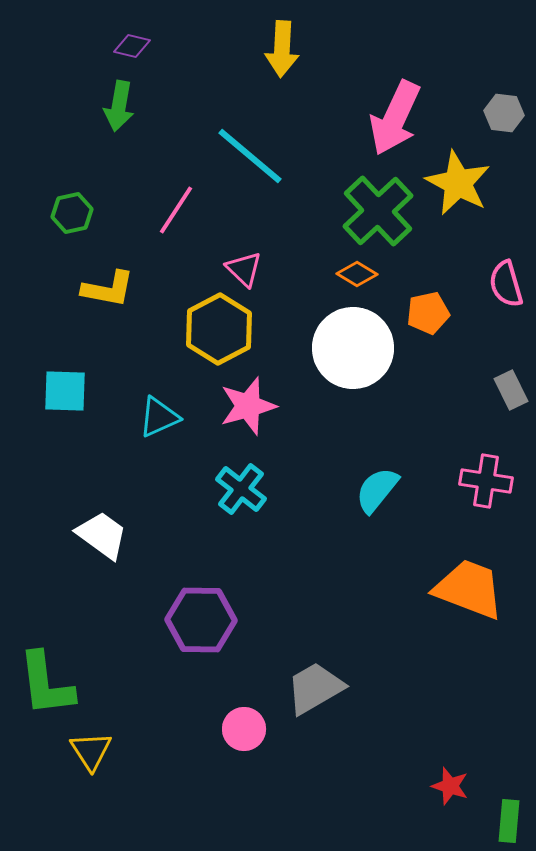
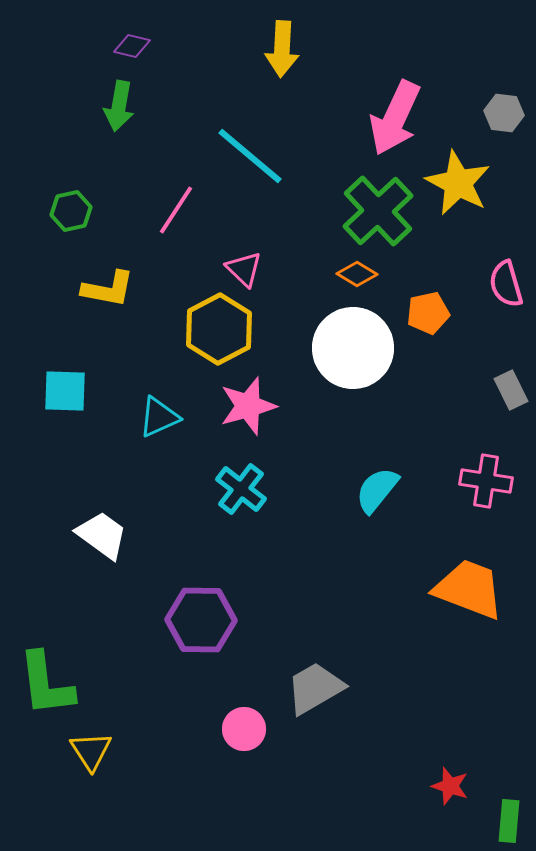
green hexagon: moved 1 px left, 2 px up
